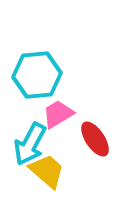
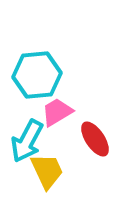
pink trapezoid: moved 1 px left, 2 px up
cyan arrow: moved 3 px left, 3 px up
yellow trapezoid: rotated 24 degrees clockwise
